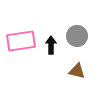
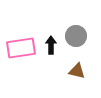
gray circle: moved 1 px left
pink rectangle: moved 7 px down
